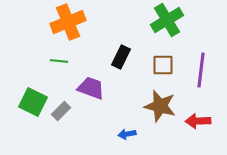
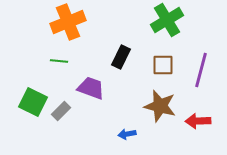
purple line: rotated 8 degrees clockwise
